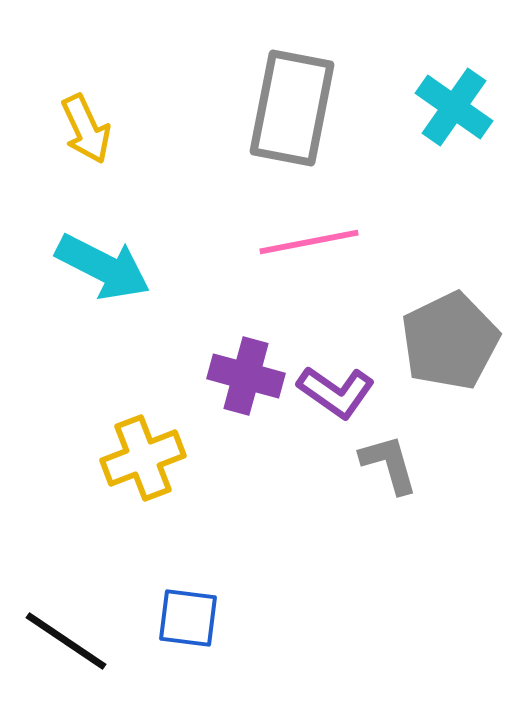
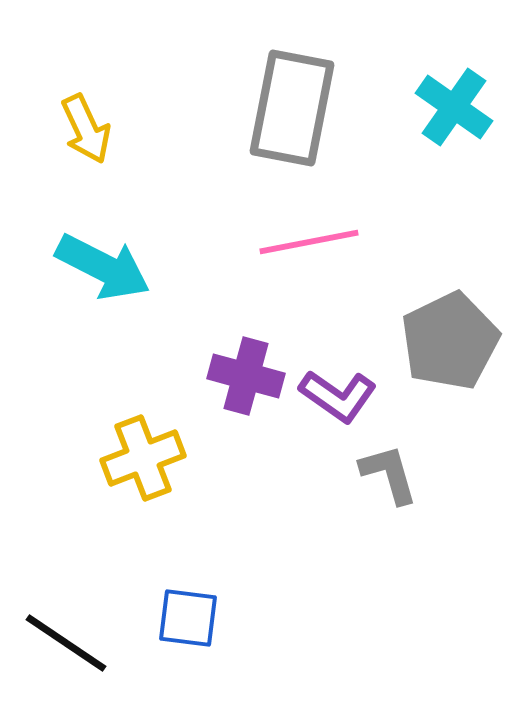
purple L-shape: moved 2 px right, 4 px down
gray L-shape: moved 10 px down
black line: moved 2 px down
